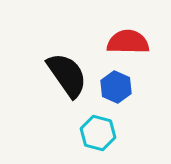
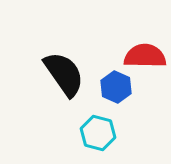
red semicircle: moved 17 px right, 14 px down
black semicircle: moved 3 px left, 1 px up
